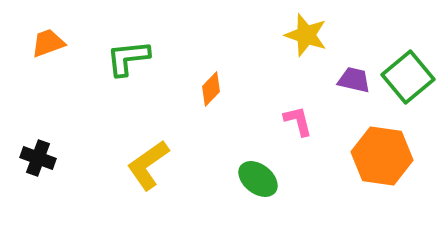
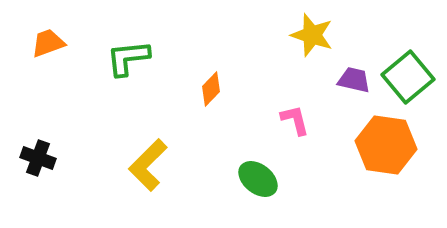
yellow star: moved 6 px right
pink L-shape: moved 3 px left, 1 px up
orange hexagon: moved 4 px right, 11 px up
yellow L-shape: rotated 10 degrees counterclockwise
